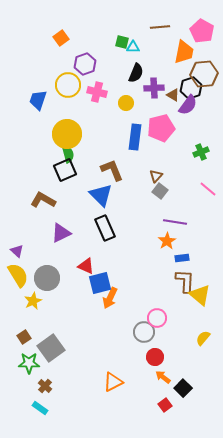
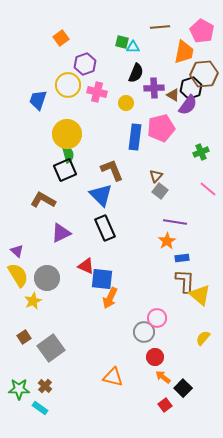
blue square at (100, 283): moved 2 px right, 4 px up; rotated 20 degrees clockwise
green star at (29, 363): moved 10 px left, 26 px down
orange triangle at (113, 382): moved 5 px up; rotated 40 degrees clockwise
